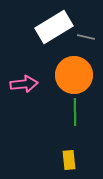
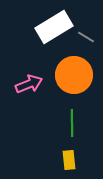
gray line: rotated 18 degrees clockwise
pink arrow: moved 5 px right; rotated 16 degrees counterclockwise
green line: moved 3 px left, 11 px down
